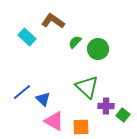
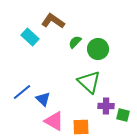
cyan rectangle: moved 3 px right
green triangle: moved 2 px right, 5 px up
green square: rotated 24 degrees counterclockwise
